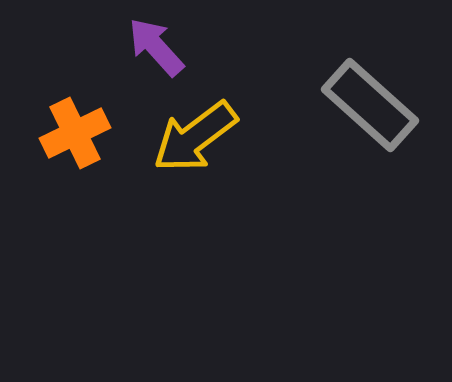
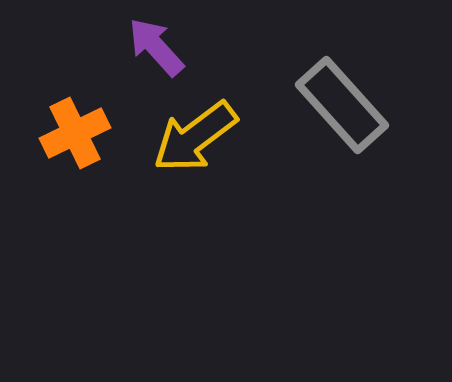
gray rectangle: moved 28 px left; rotated 6 degrees clockwise
